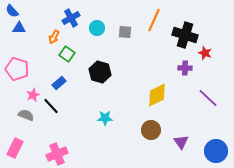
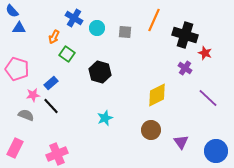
blue cross: moved 3 px right; rotated 30 degrees counterclockwise
purple cross: rotated 32 degrees clockwise
blue rectangle: moved 8 px left
pink star: rotated 16 degrees clockwise
cyan star: rotated 21 degrees counterclockwise
